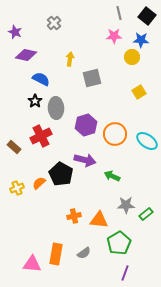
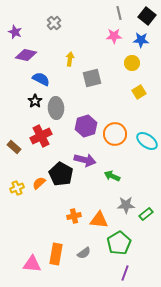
yellow circle: moved 6 px down
purple hexagon: moved 1 px down
